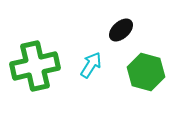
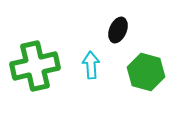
black ellipse: moved 3 px left; rotated 25 degrees counterclockwise
cyan arrow: rotated 36 degrees counterclockwise
